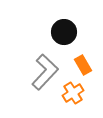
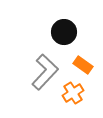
orange rectangle: rotated 24 degrees counterclockwise
